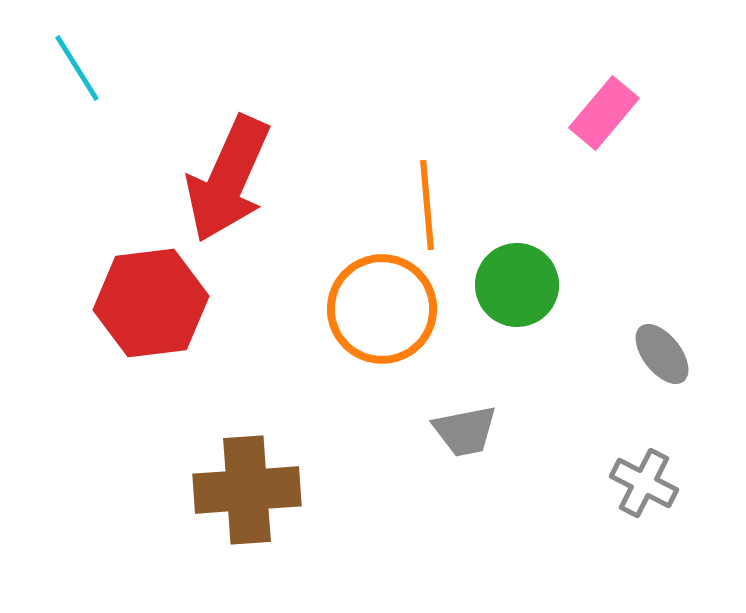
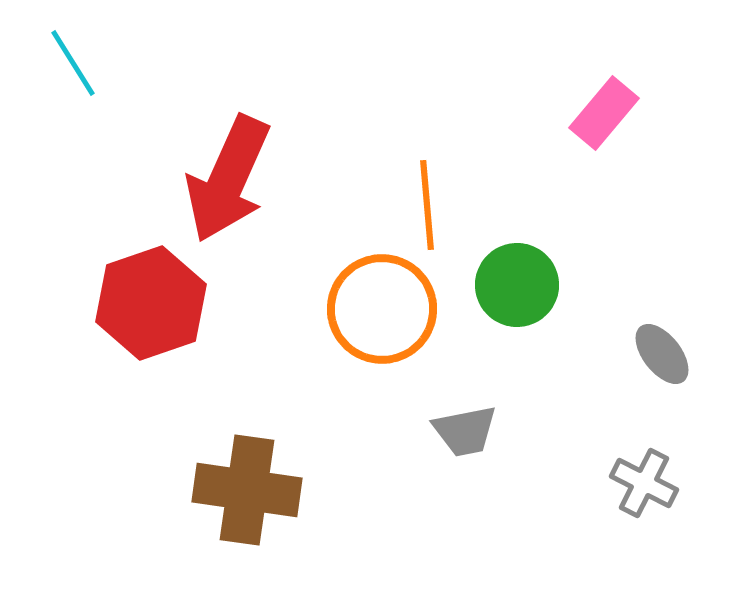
cyan line: moved 4 px left, 5 px up
red hexagon: rotated 12 degrees counterclockwise
brown cross: rotated 12 degrees clockwise
